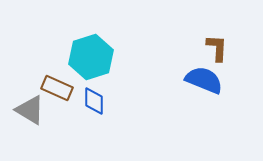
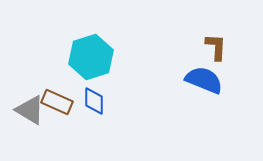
brown L-shape: moved 1 px left, 1 px up
brown rectangle: moved 14 px down
